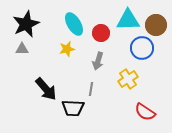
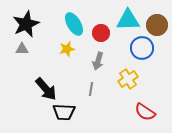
brown circle: moved 1 px right
black trapezoid: moved 9 px left, 4 px down
